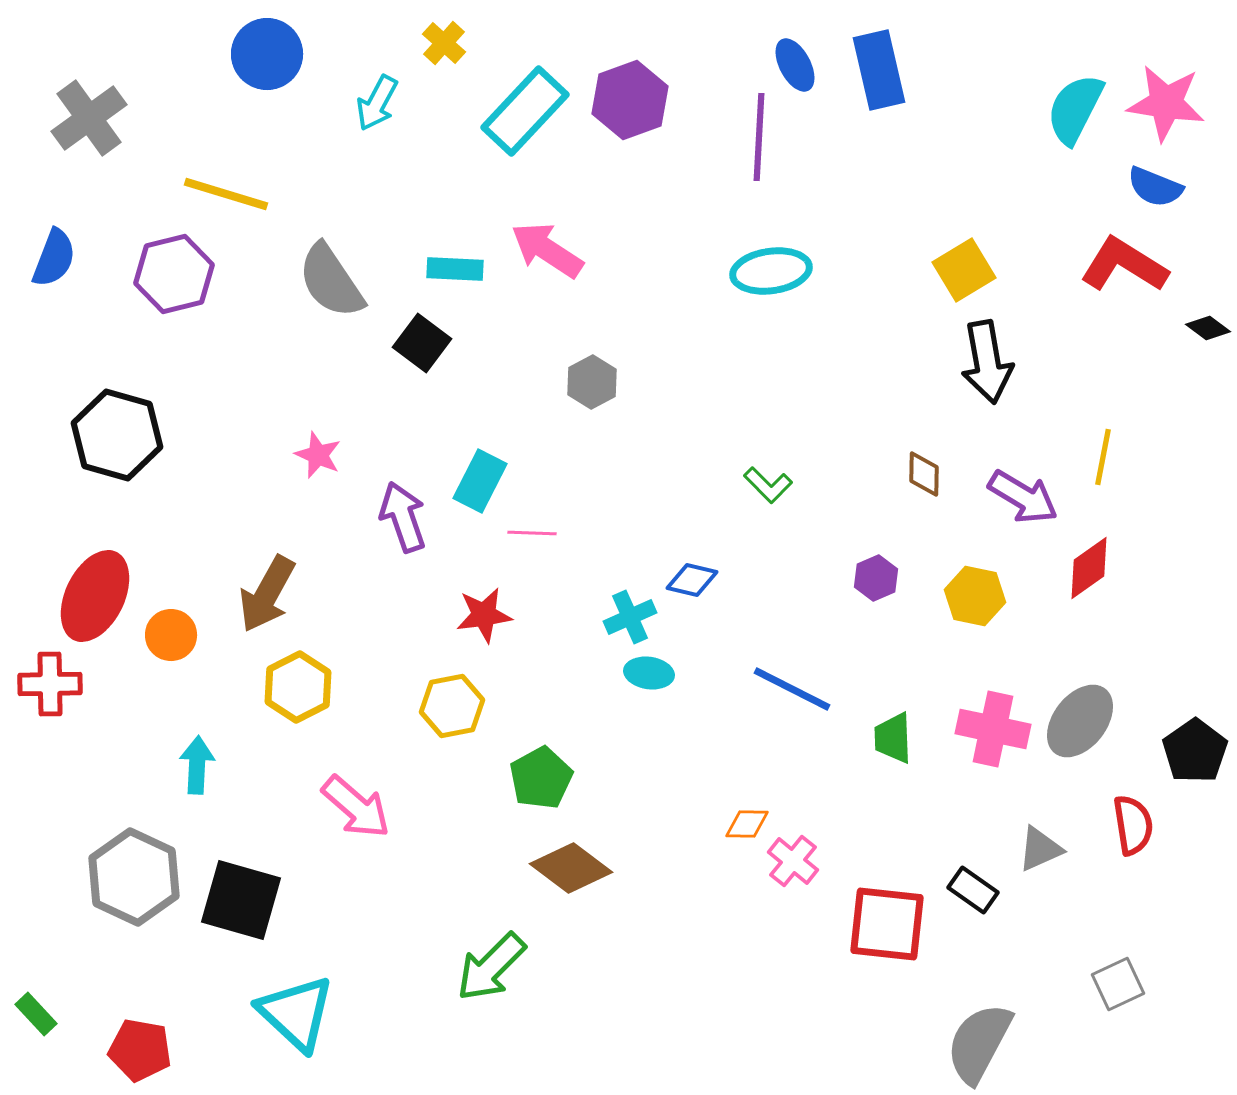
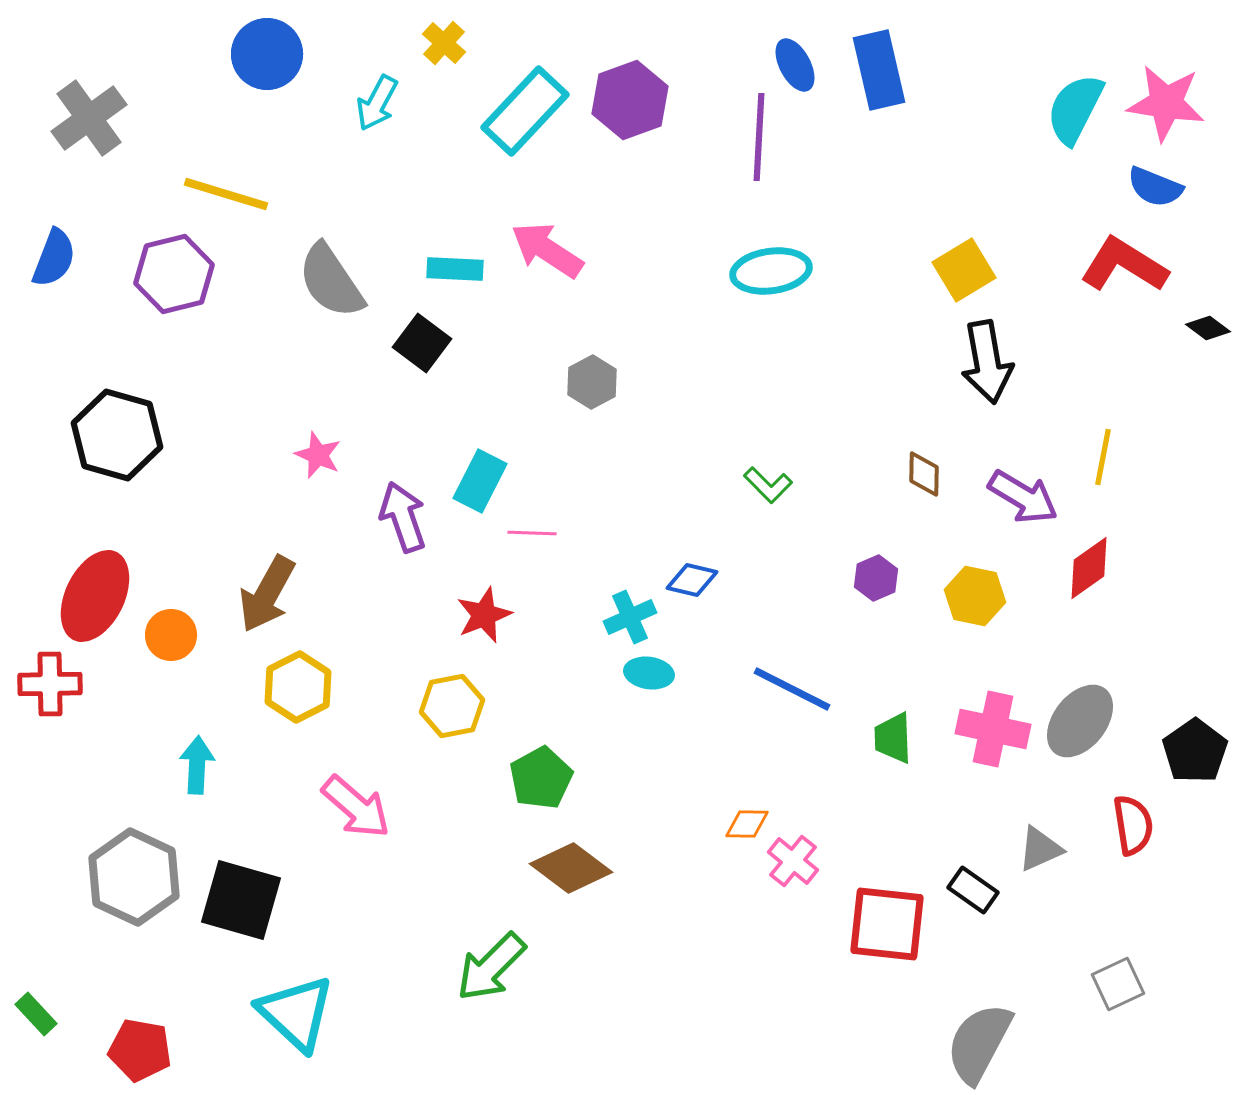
red star at (484, 615): rotated 14 degrees counterclockwise
